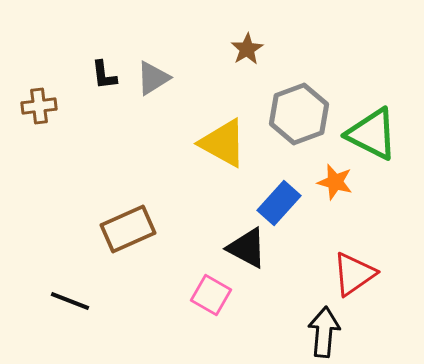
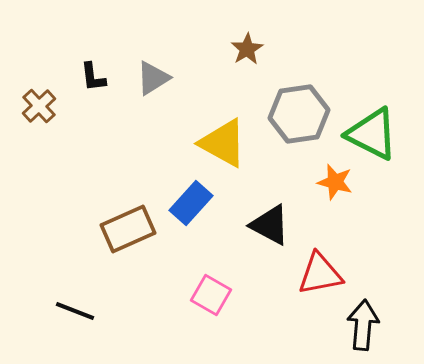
black L-shape: moved 11 px left, 2 px down
brown cross: rotated 36 degrees counterclockwise
gray hexagon: rotated 12 degrees clockwise
blue rectangle: moved 88 px left
black triangle: moved 23 px right, 23 px up
red triangle: moved 34 px left; rotated 24 degrees clockwise
black line: moved 5 px right, 10 px down
black arrow: moved 39 px right, 7 px up
